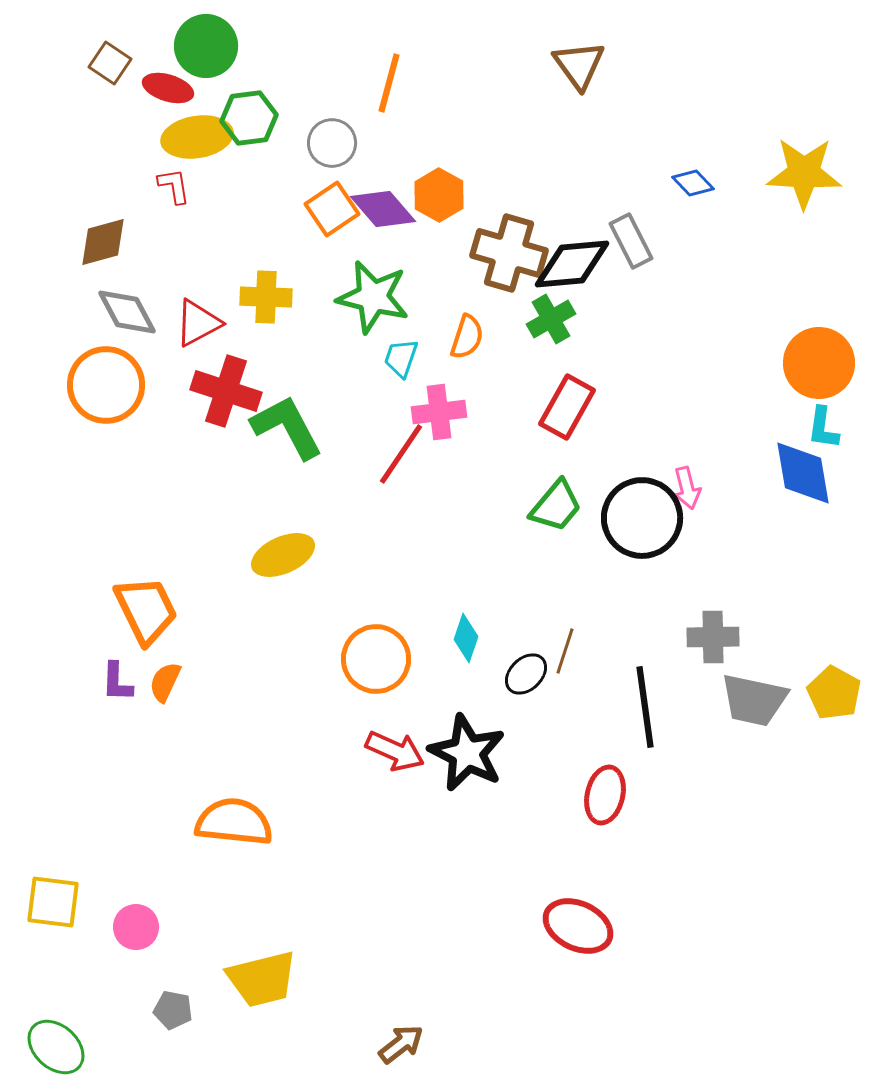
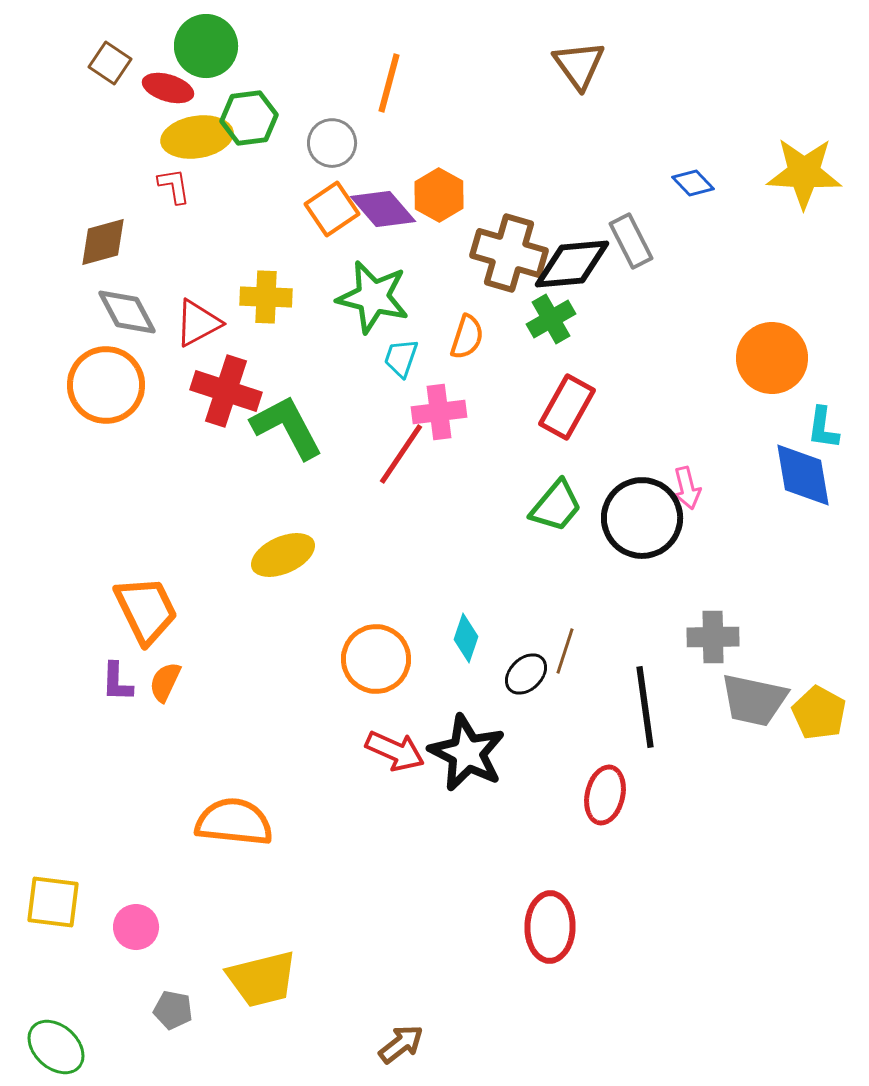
orange circle at (819, 363): moved 47 px left, 5 px up
blue diamond at (803, 473): moved 2 px down
yellow pentagon at (834, 693): moved 15 px left, 20 px down
red ellipse at (578, 926): moved 28 px left, 1 px down; rotated 66 degrees clockwise
